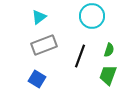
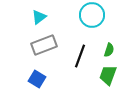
cyan circle: moved 1 px up
